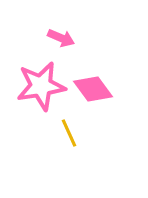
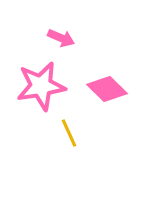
pink diamond: moved 14 px right; rotated 9 degrees counterclockwise
